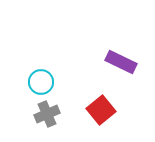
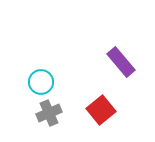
purple rectangle: rotated 24 degrees clockwise
gray cross: moved 2 px right, 1 px up
